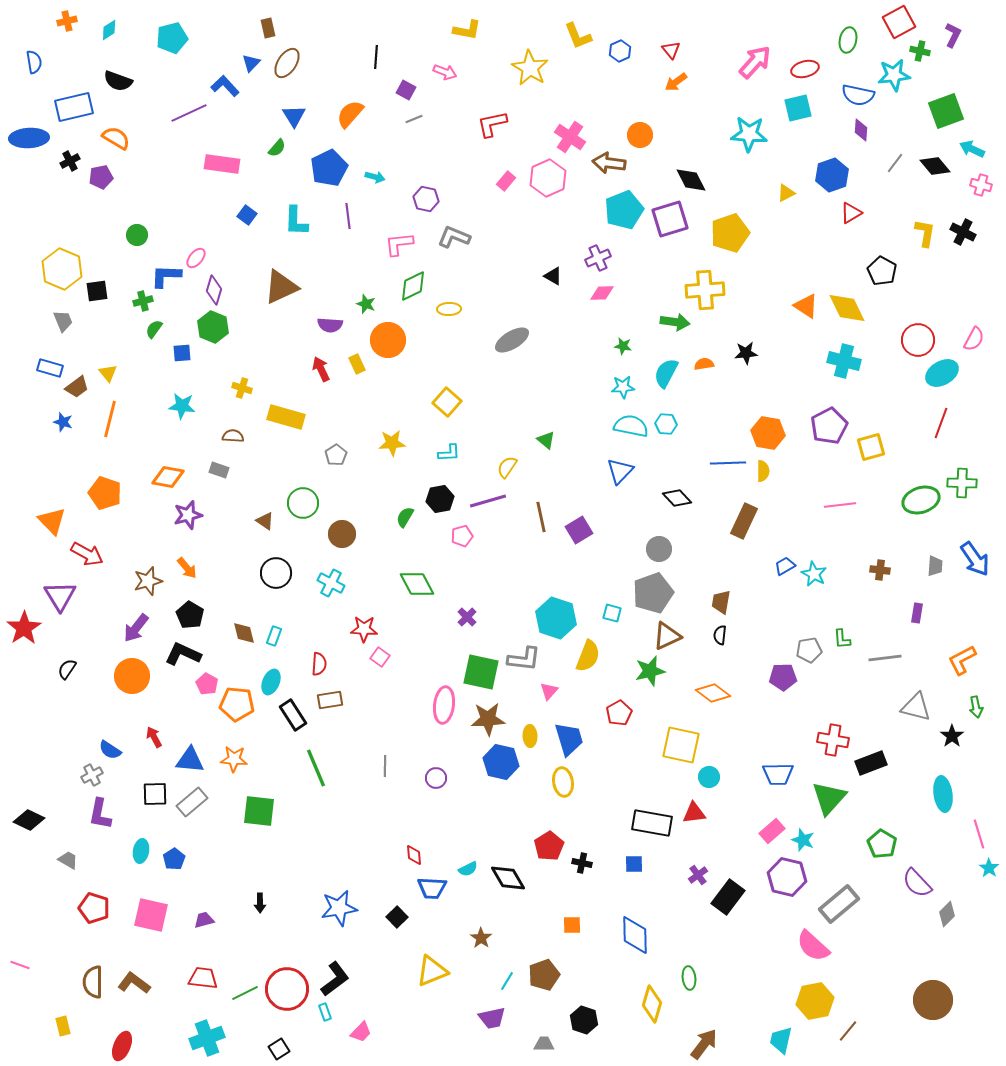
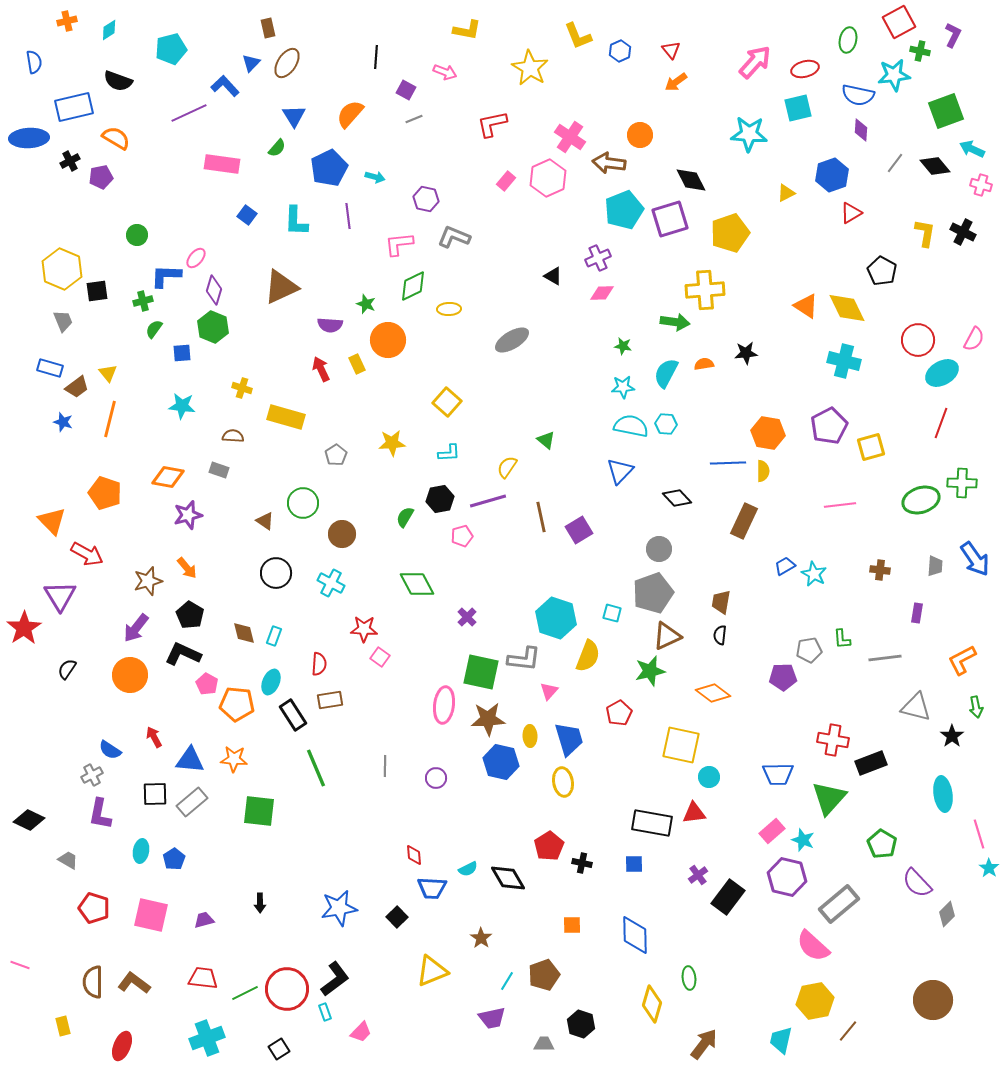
cyan pentagon at (172, 38): moved 1 px left, 11 px down
orange circle at (132, 676): moved 2 px left, 1 px up
black hexagon at (584, 1020): moved 3 px left, 4 px down
